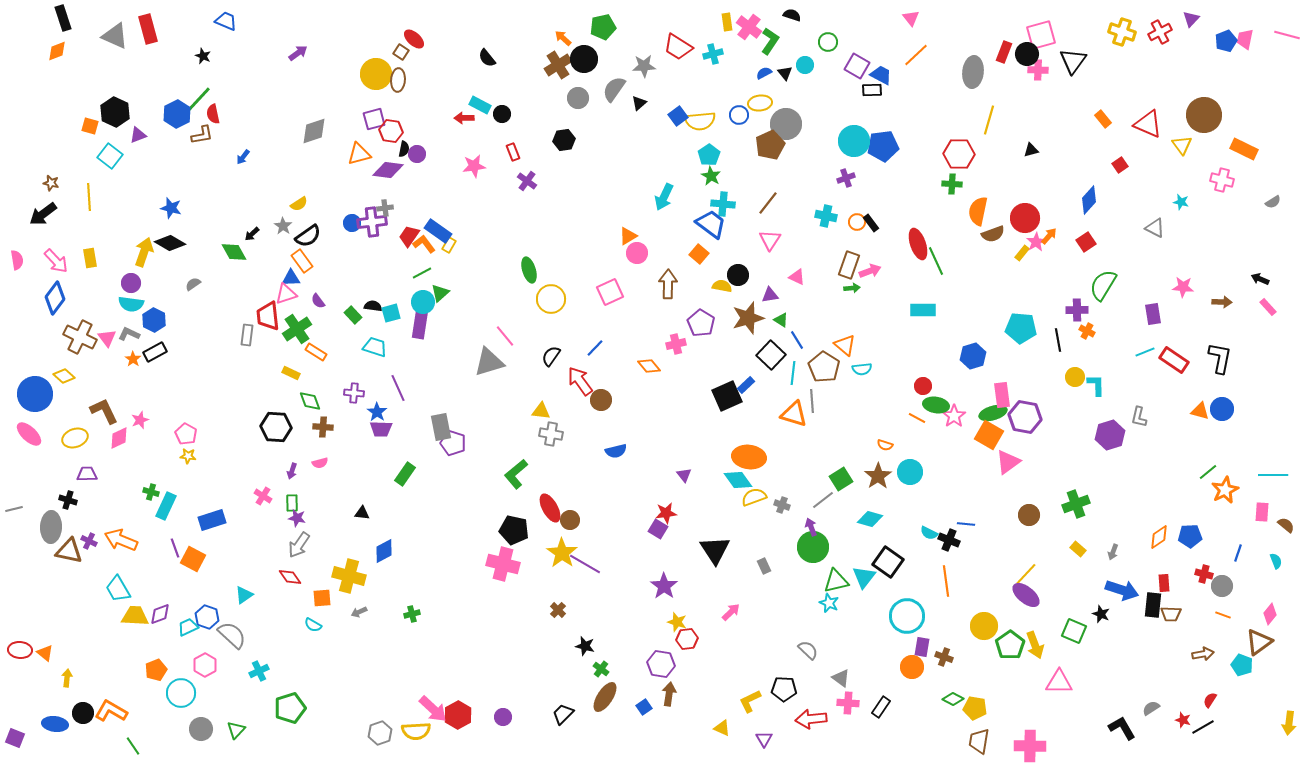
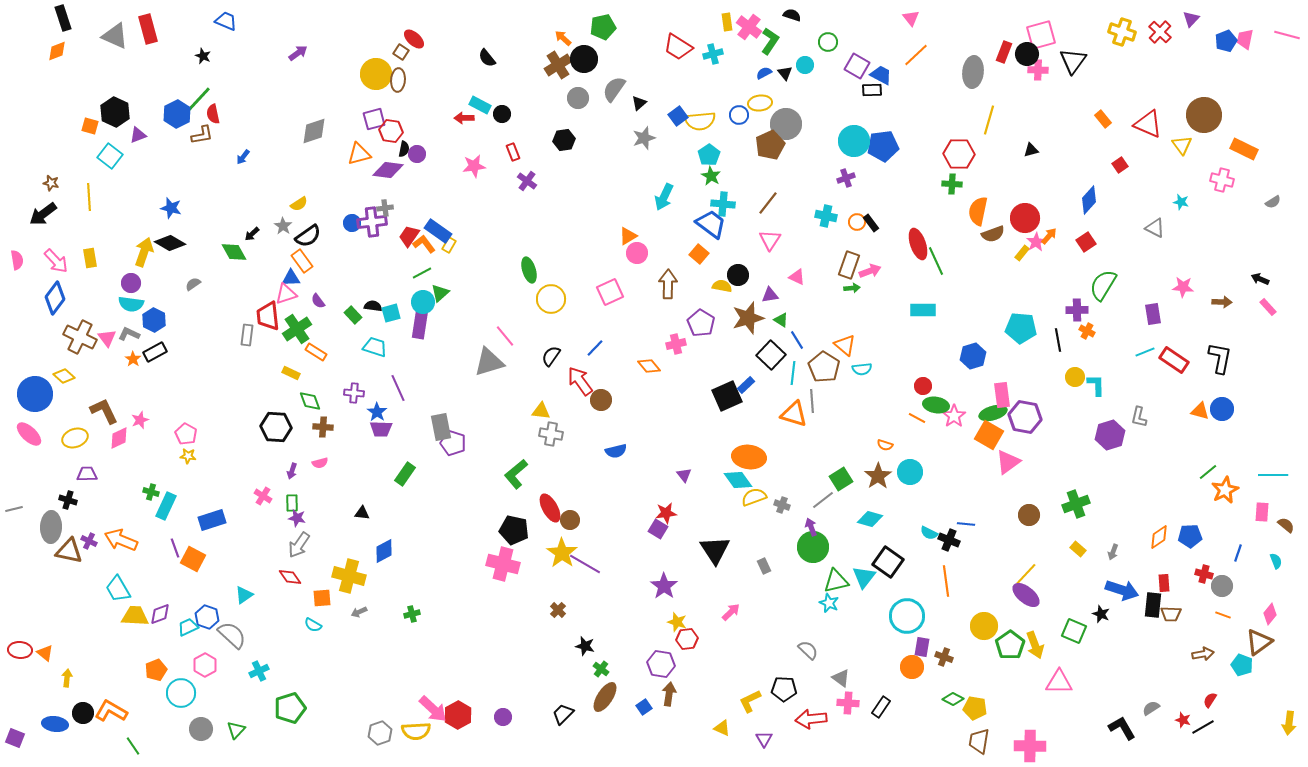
red cross at (1160, 32): rotated 20 degrees counterclockwise
gray star at (644, 66): moved 72 px down; rotated 15 degrees counterclockwise
